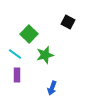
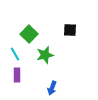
black square: moved 2 px right, 8 px down; rotated 24 degrees counterclockwise
cyan line: rotated 24 degrees clockwise
